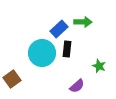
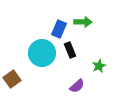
blue rectangle: rotated 24 degrees counterclockwise
black rectangle: moved 3 px right, 1 px down; rotated 28 degrees counterclockwise
green star: rotated 24 degrees clockwise
